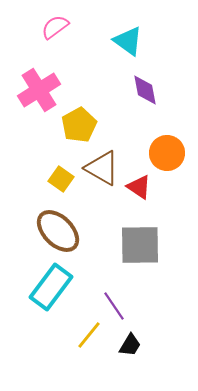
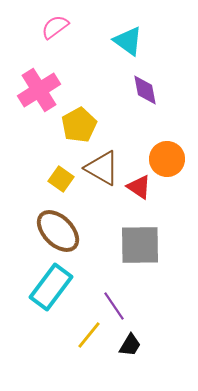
orange circle: moved 6 px down
